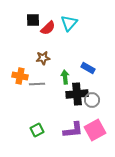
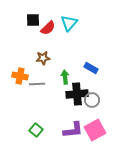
blue rectangle: moved 3 px right
green square: moved 1 px left; rotated 24 degrees counterclockwise
